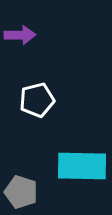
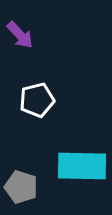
purple arrow: rotated 48 degrees clockwise
gray pentagon: moved 5 px up
